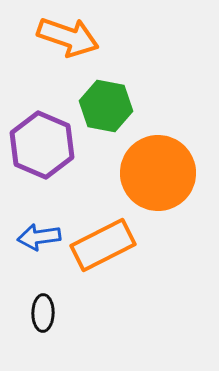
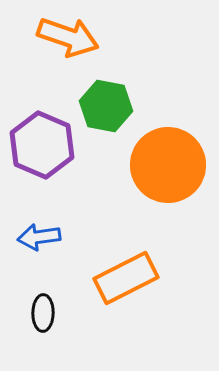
orange circle: moved 10 px right, 8 px up
orange rectangle: moved 23 px right, 33 px down
